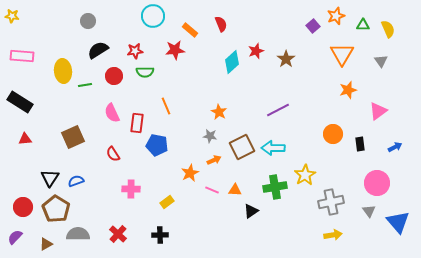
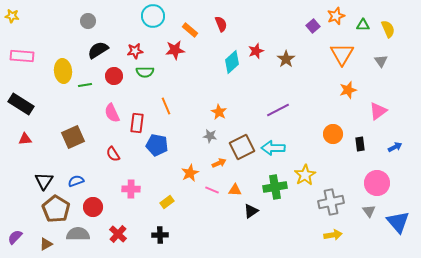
black rectangle at (20, 102): moved 1 px right, 2 px down
orange arrow at (214, 160): moved 5 px right, 3 px down
black triangle at (50, 178): moved 6 px left, 3 px down
red circle at (23, 207): moved 70 px right
